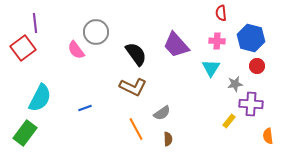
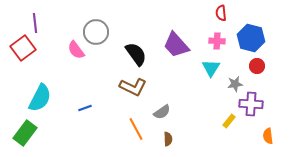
gray semicircle: moved 1 px up
